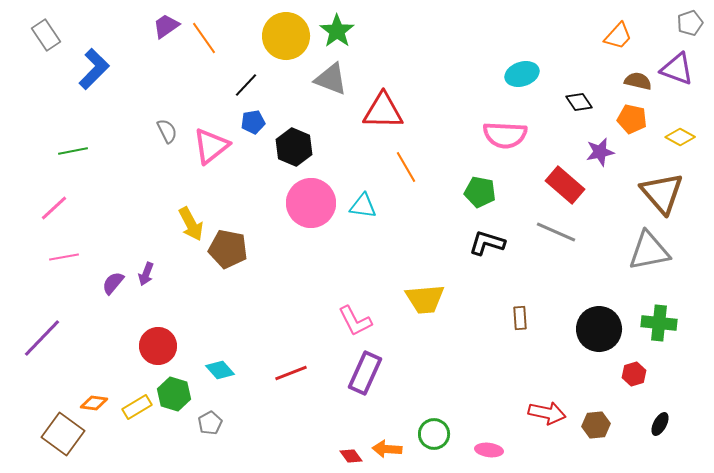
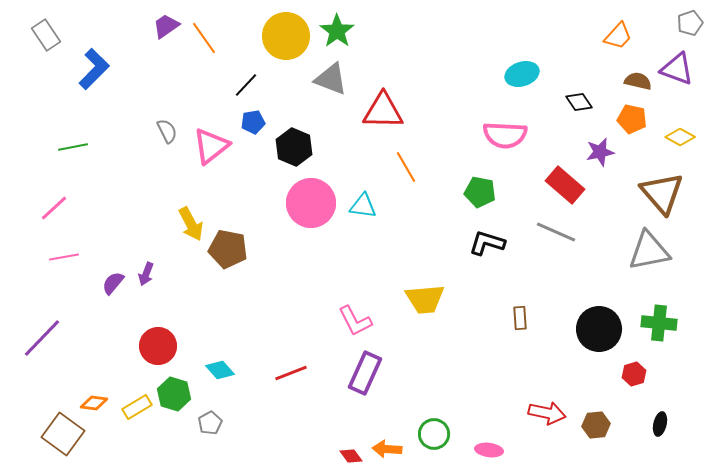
green line at (73, 151): moved 4 px up
black ellipse at (660, 424): rotated 15 degrees counterclockwise
